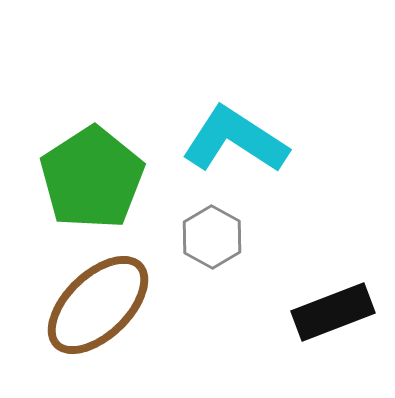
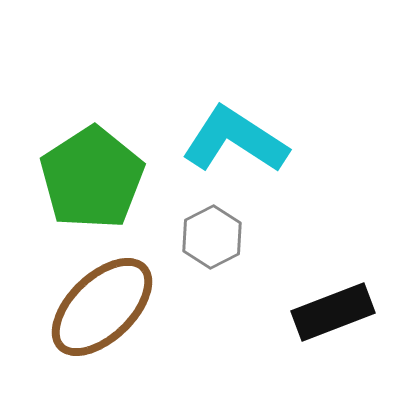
gray hexagon: rotated 4 degrees clockwise
brown ellipse: moved 4 px right, 2 px down
